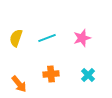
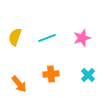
yellow semicircle: moved 1 px left, 1 px up
